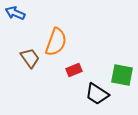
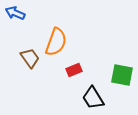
black trapezoid: moved 4 px left, 4 px down; rotated 25 degrees clockwise
